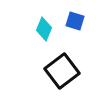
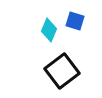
cyan diamond: moved 5 px right, 1 px down
